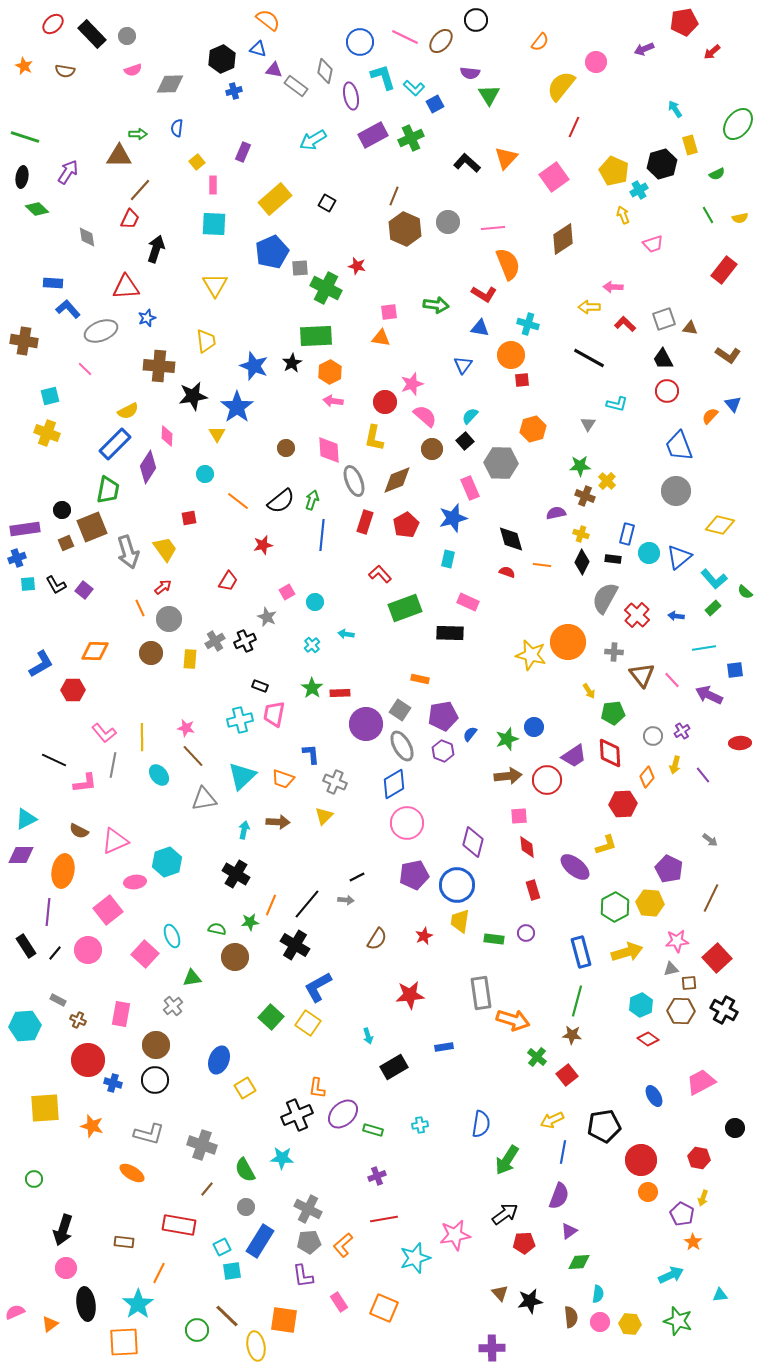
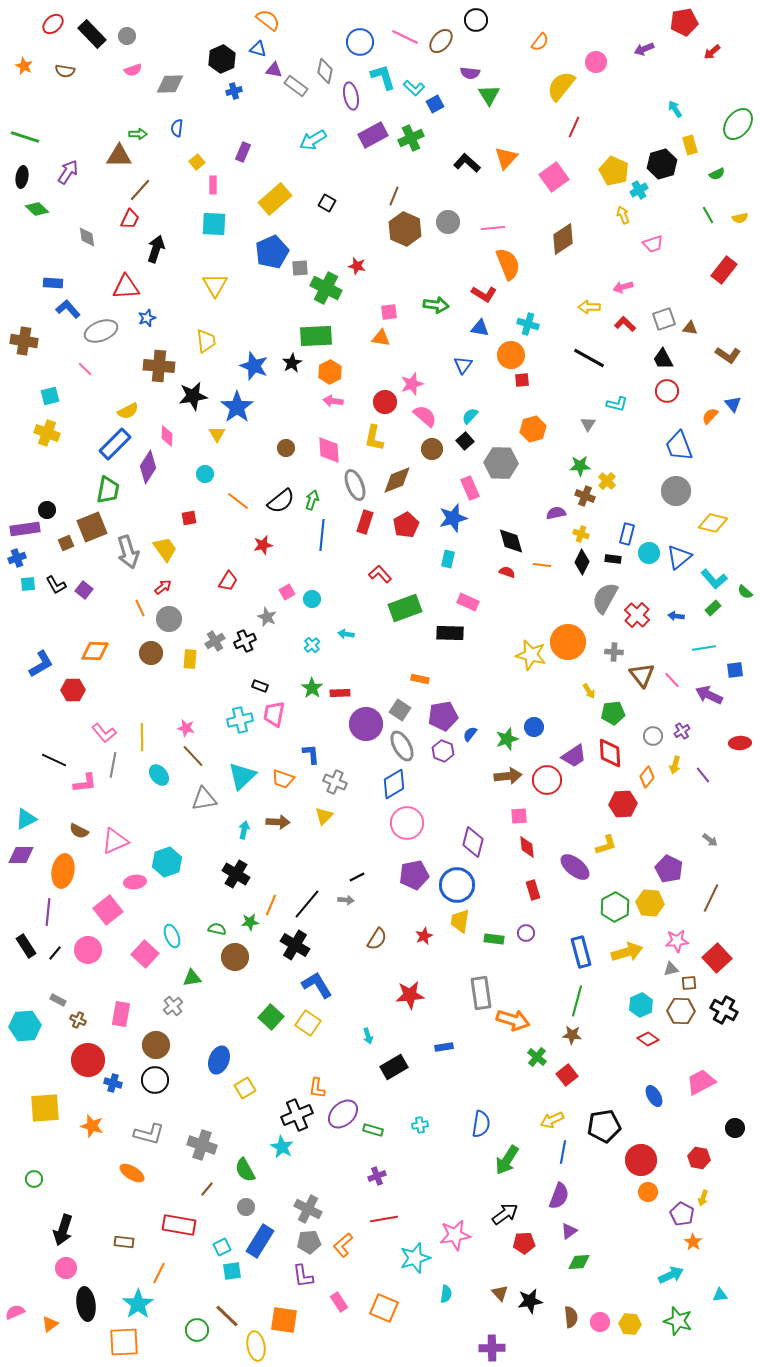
pink arrow at (613, 287): moved 10 px right; rotated 18 degrees counterclockwise
gray ellipse at (354, 481): moved 1 px right, 4 px down
black circle at (62, 510): moved 15 px left
yellow diamond at (720, 525): moved 7 px left, 2 px up
black diamond at (511, 539): moved 2 px down
cyan circle at (315, 602): moved 3 px left, 3 px up
blue L-shape at (318, 987): moved 1 px left, 2 px up; rotated 88 degrees clockwise
cyan star at (282, 1158): moved 11 px up; rotated 25 degrees clockwise
cyan semicircle at (598, 1294): moved 152 px left
